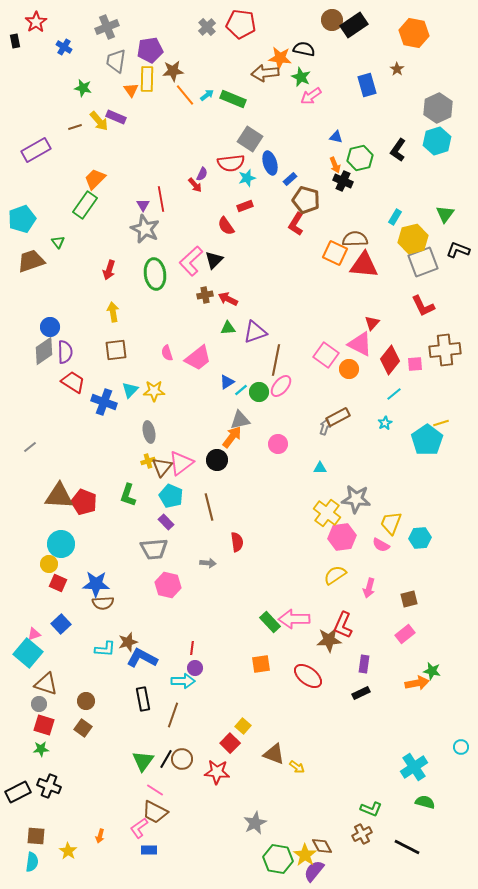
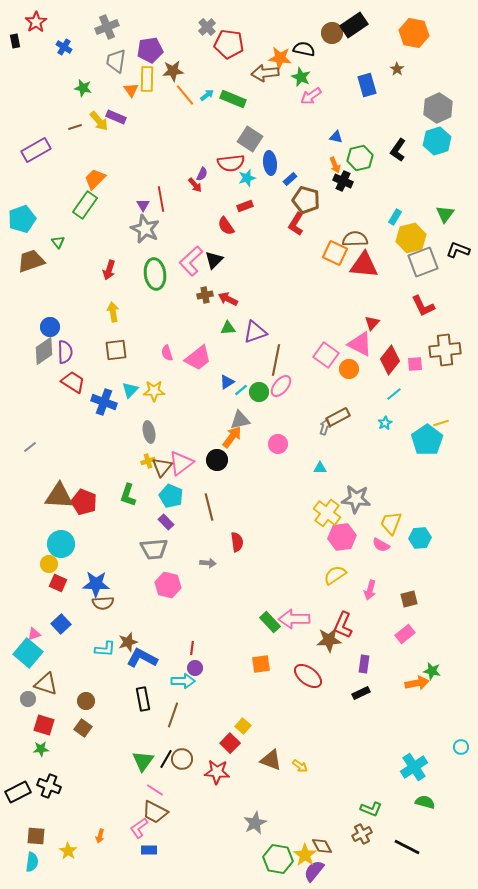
brown circle at (332, 20): moved 13 px down
red pentagon at (241, 24): moved 12 px left, 20 px down
blue ellipse at (270, 163): rotated 10 degrees clockwise
yellow hexagon at (413, 239): moved 2 px left, 1 px up
pink arrow at (369, 588): moved 1 px right, 2 px down
gray circle at (39, 704): moved 11 px left, 5 px up
brown triangle at (274, 754): moved 3 px left, 6 px down
yellow arrow at (297, 767): moved 3 px right, 1 px up
